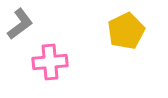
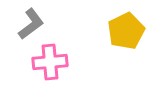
gray L-shape: moved 11 px right
